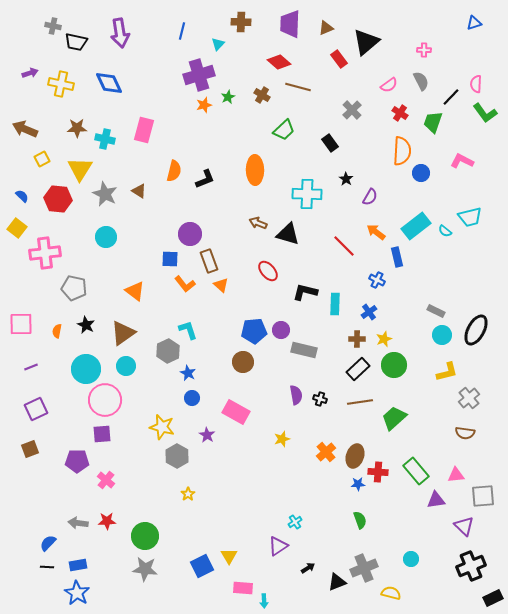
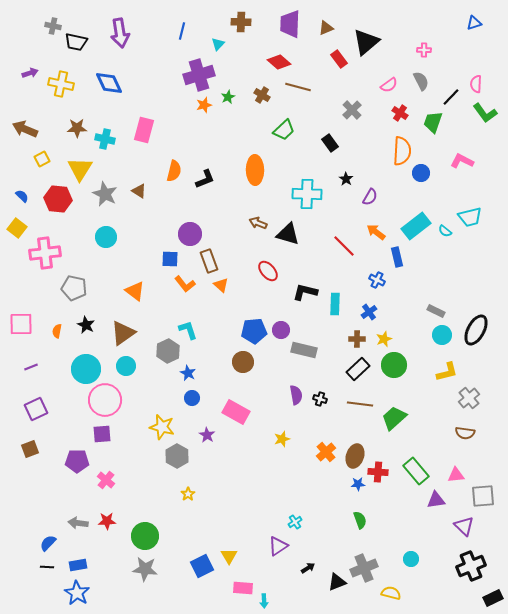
brown line at (360, 402): moved 2 px down; rotated 15 degrees clockwise
